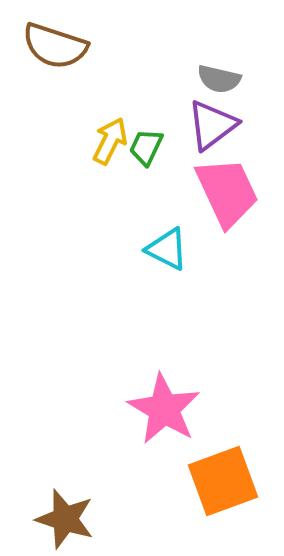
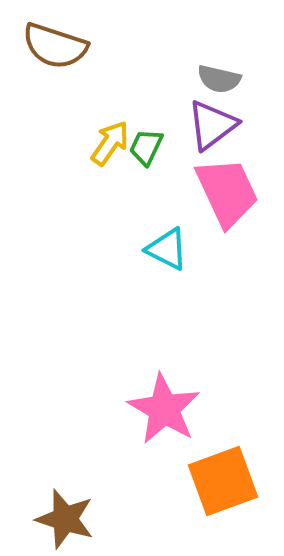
yellow arrow: moved 2 px down; rotated 9 degrees clockwise
